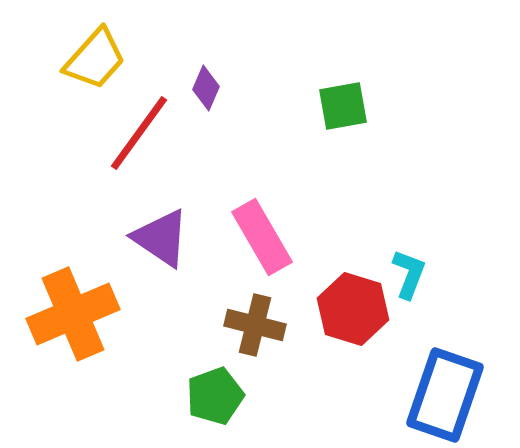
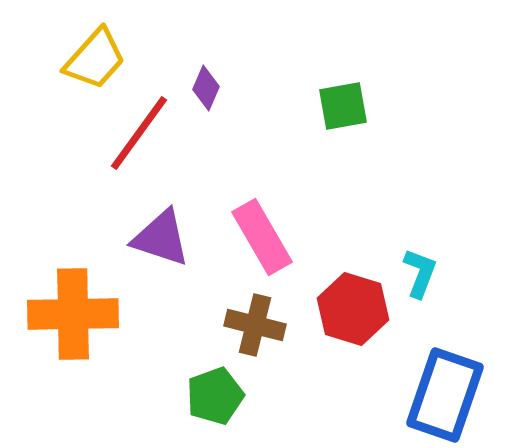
purple triangle: rotated 16 degrees counterclockwise
cyan L-shape: moved 11 px right, 1 px up
orange cross: rotated 22 degrees clockwise
